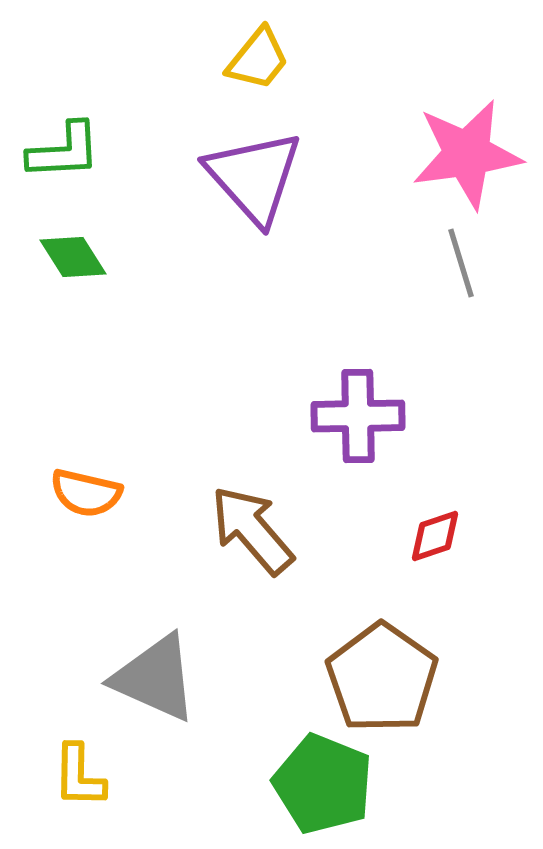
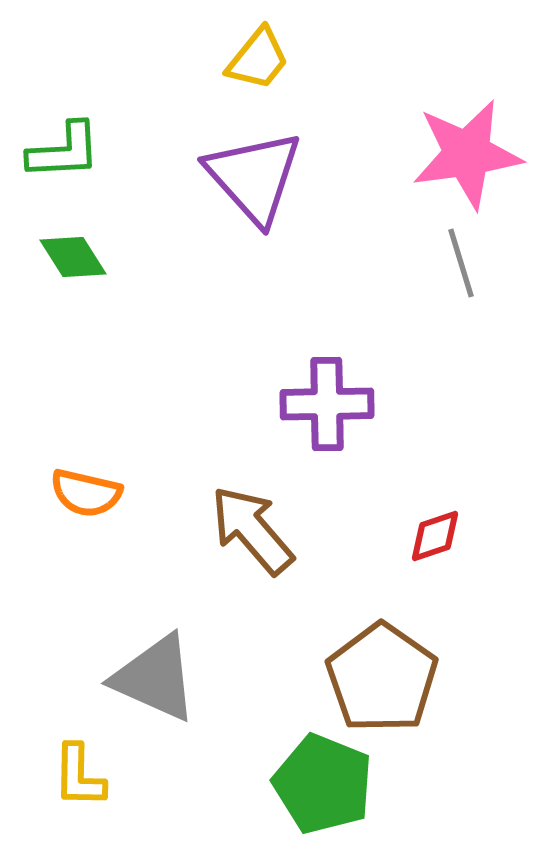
purple cross: moved 31 px left, 12 px up
